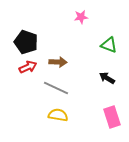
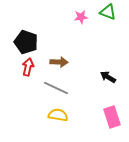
green triangle: moved 1 px left, 33 px up
brown arrow: moved 1 px right
red arrow: rotated 54 degrees counterclockwise
black arrow: moved 1 px right, 1 px up
